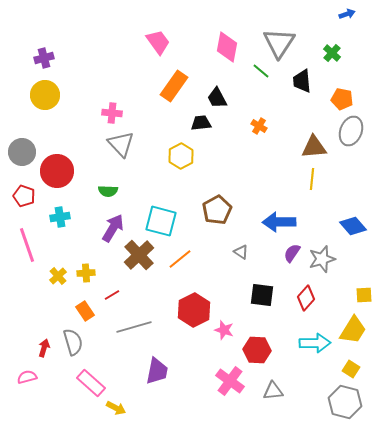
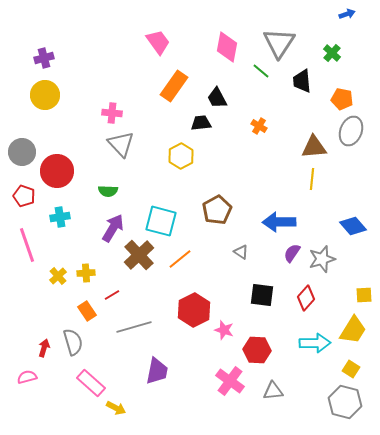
orange rectangle at (85, 311): moved 2 px right
